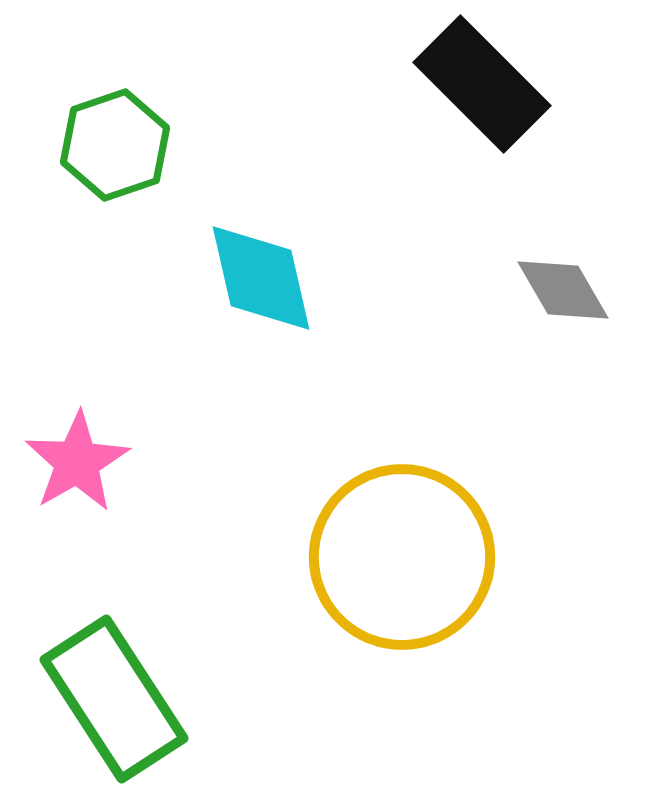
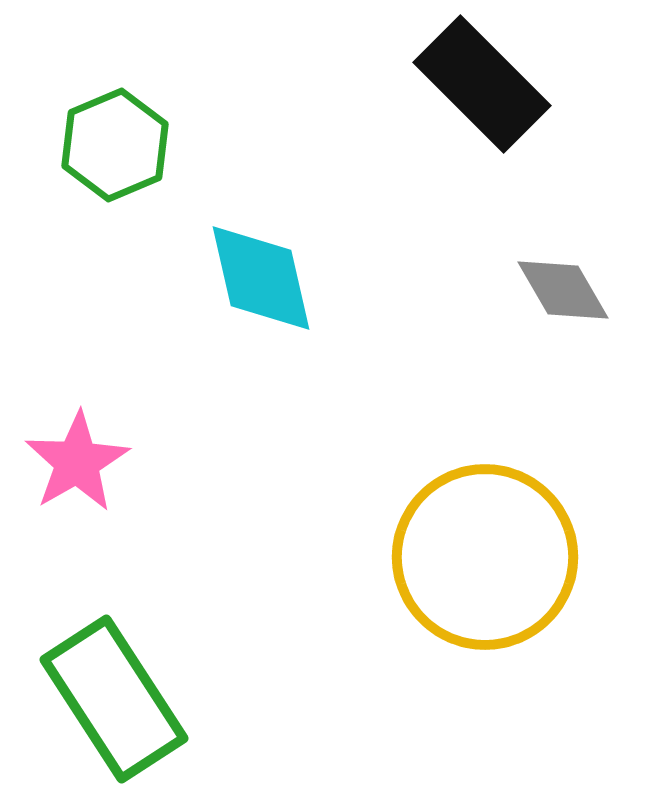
green hexagon: rotated 4 degrees counterclockwise
yellow circle: moved 83 px right
